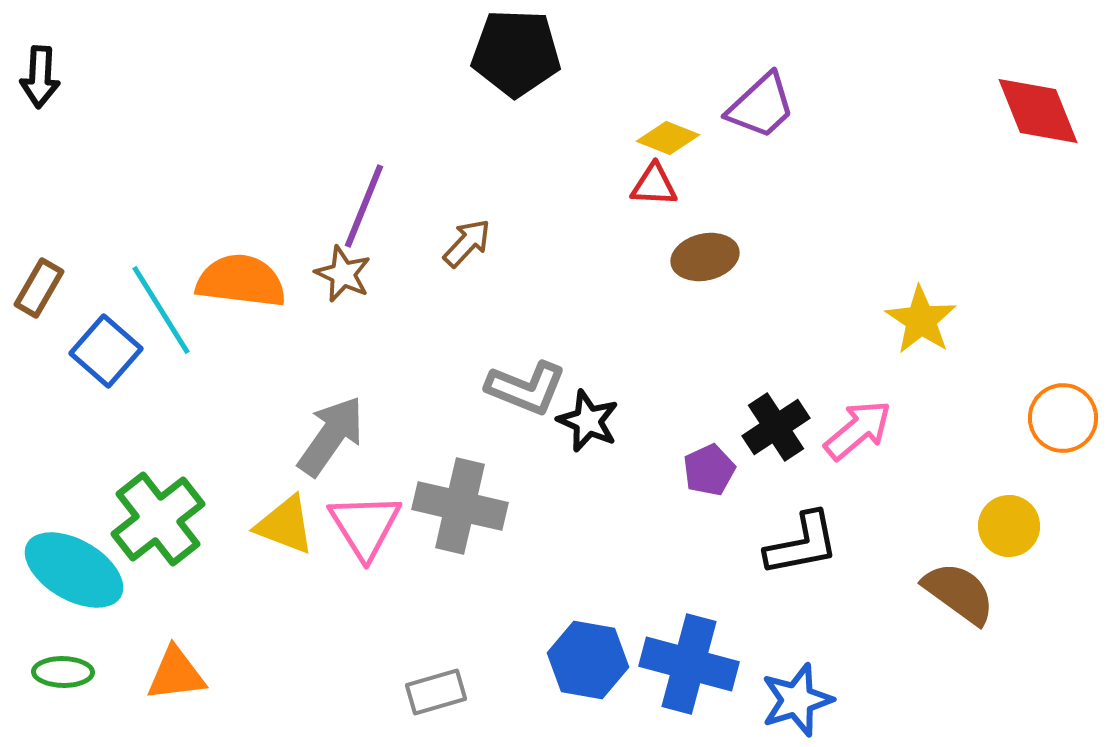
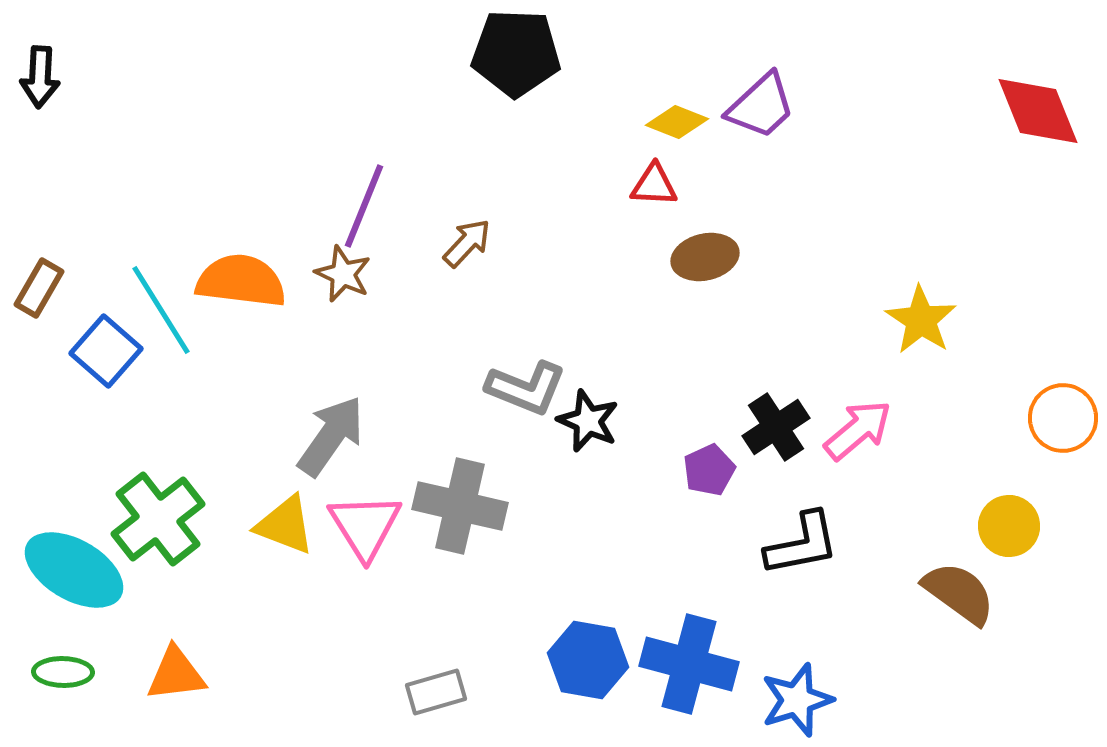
yellow diamond: moved 9 px right, 16 px up
